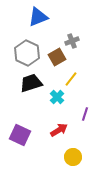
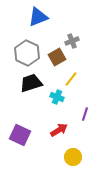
cyan cross: rotated 24 degrees counterclockwise
